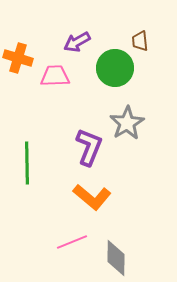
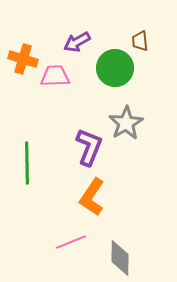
orange cross: moved 5 px right, 1 px down
gray star: moved 1 px left
orange L-shape: rotated 84 degrees clockwise
pink line: moved 1 px left
gray diamond: moved 4 px right
